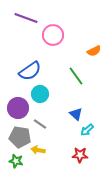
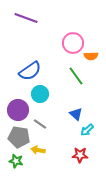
pink circle: moved 20 px right, 8 px down
orange semicircle: moved 3 px left, 5 px down; rotated 24 degrees clockwise
purple circle: moved 2 px down
gray pentagon: moved 1 px left
